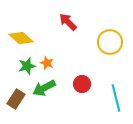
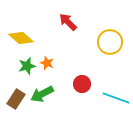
green arrow: moved 2 px left, 6 px down
cyan line: rotated 56 degrees counterclockwise
